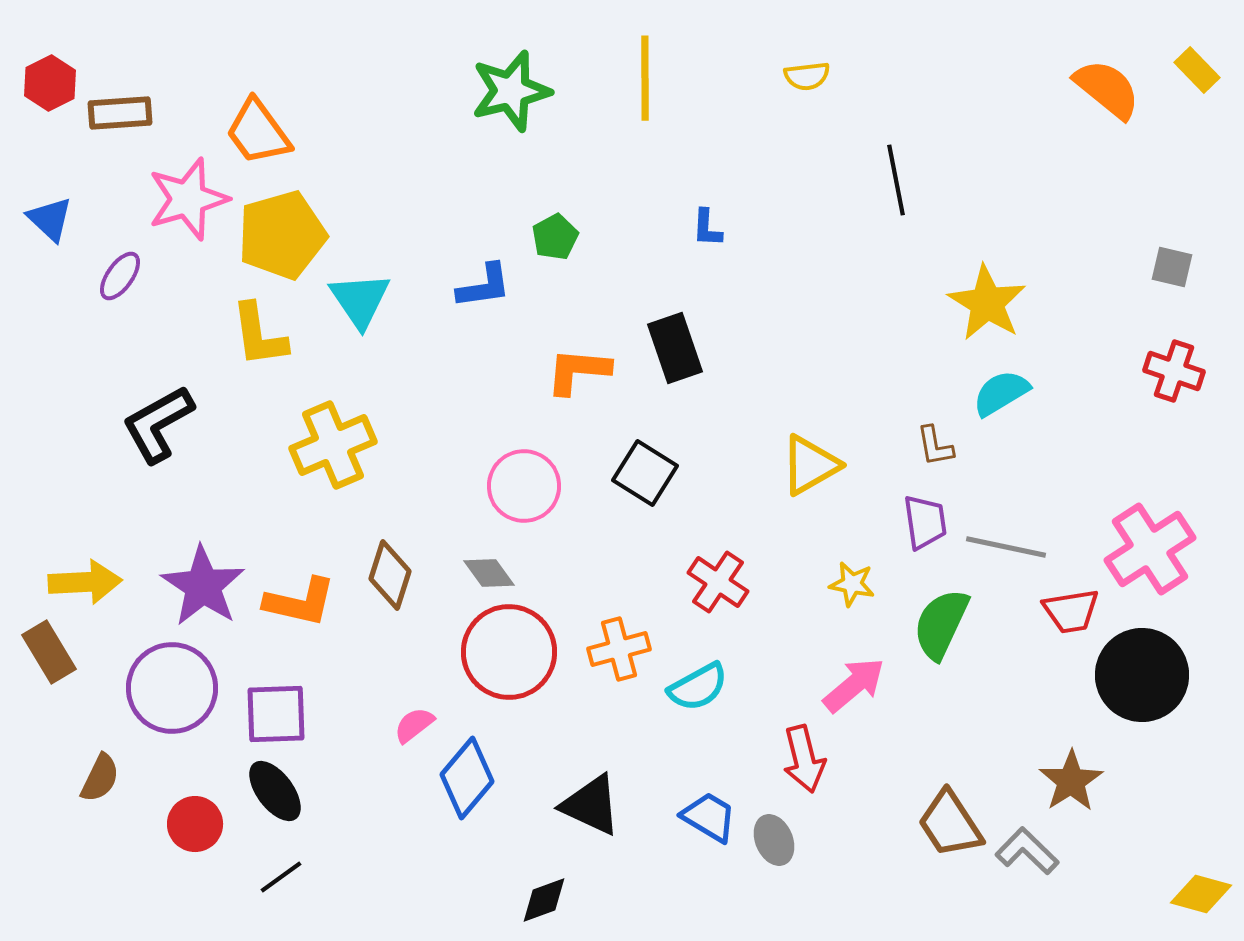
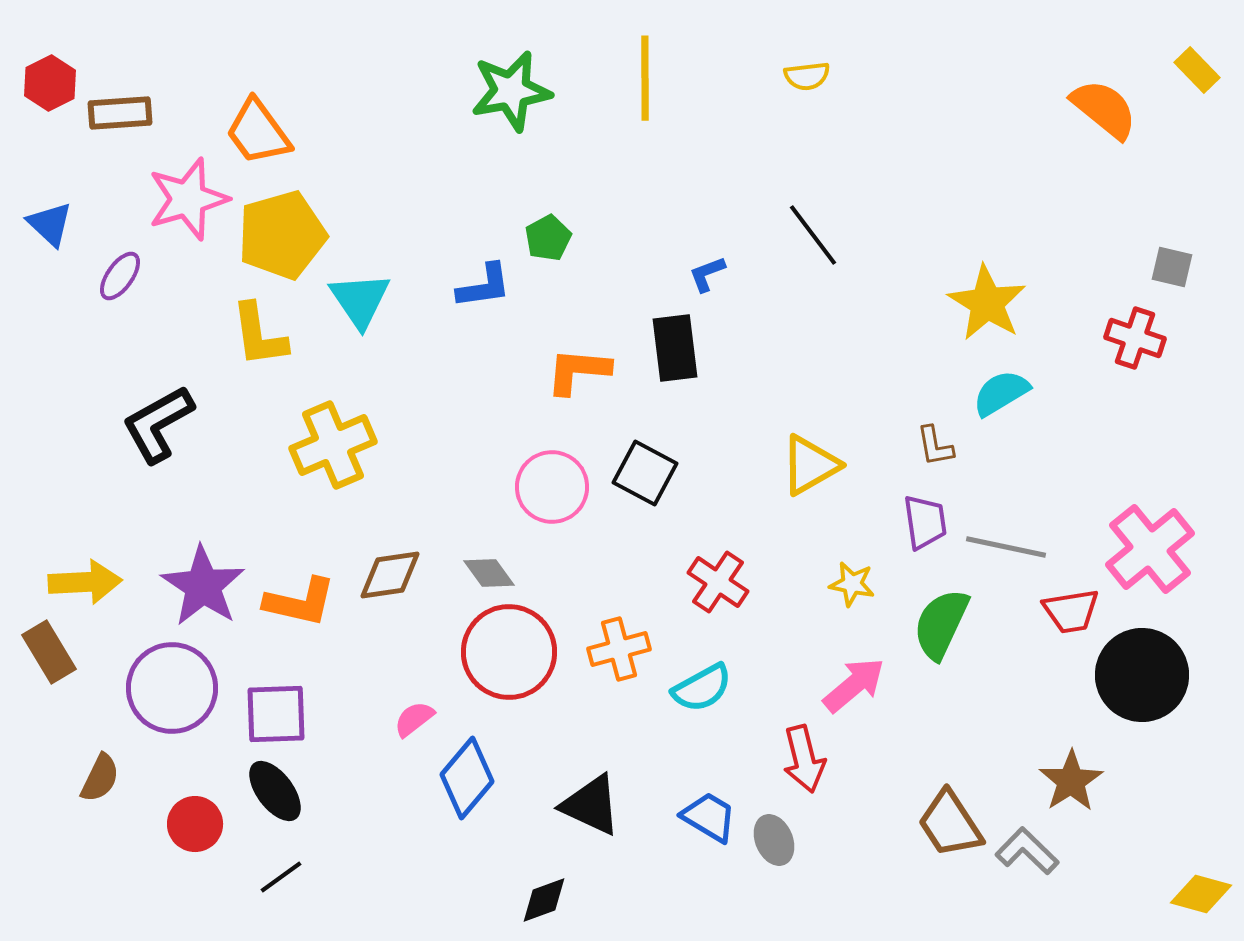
orange semicircle at (1107, 89): moved 3 px left, 20 px down
green star at (511, 91): rotated 4 degrees clockwise
black line at (896, 180): moved 83 px left, 55 px down; rotated 26 degrees counterclockwise
blue triangle at (50, 219): moved 5 px down
blue L-shape at (707, 228): moved 46 px down; rotated 66 degrees clockwise
green pentagon at (555, 237): moved 7 px left, 1 px down
black rectangle at (675, 348): rotated 12 degrees clockwise
red cross at (1174, 371): moved 39 px left, 33 px up
black square at (645, 473): rotated 4 degrees counterclockwise
pink circle at (524, 486): moved 28 px right, 1 px down
pink cross at (1150, 549): rotated 6 degrees counterclockwise
brown diamond at (390, 575): rotated 64 degrees clockwise
cyan semicircle at (698, 687): moved 4 px right, 1 px down
pink semicircle at (414, 725): moved 6 px up
